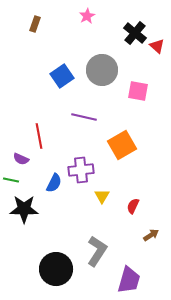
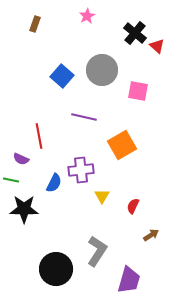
blue square: rotated 15 degrees counterclockwise
